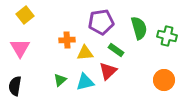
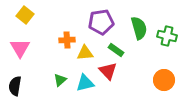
yellow square: rotated 12 degrees counterclockwise
red triangle: rotated 30 degrees counterclockwise
cyan triangle: moved 1 px down
